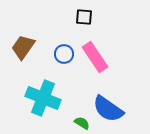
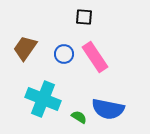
brown trapezoid: moved 2 px right, 1 px down
cyan cross: moved 1 px down
blue semicircle: rotated 24 degrees counterclockwise
green semicircle: moved 3 px left, 6 px up
